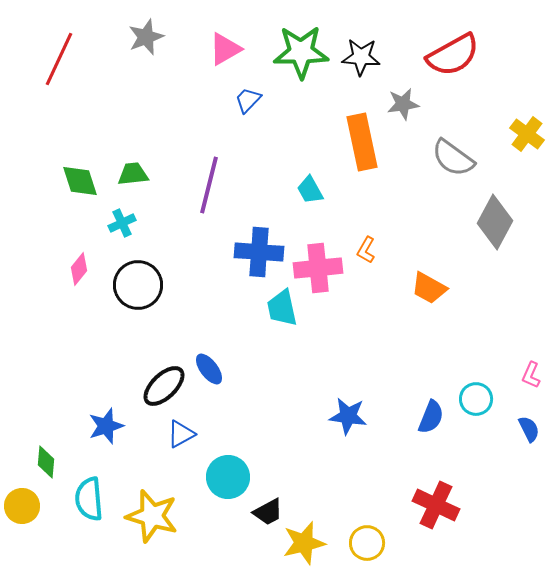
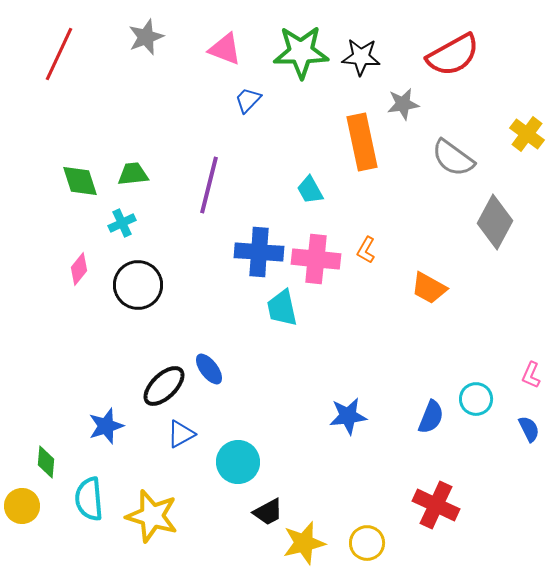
pink triangle at (225, 49): rotated 51 degrees clockwise
red line at (59, 59): moved 5 px up
pink cross at (318, 268): moved 2 px left, 9 px up; rotated 12 degrees clockwise
blue star at (348, 416): rotated 15 degrees counterclockwise
cyan circle at (228, 477): moved 10 px right, 15 px up
